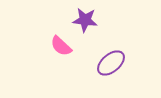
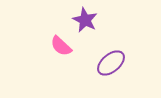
purple star: rotated 20 degrees clockwise
